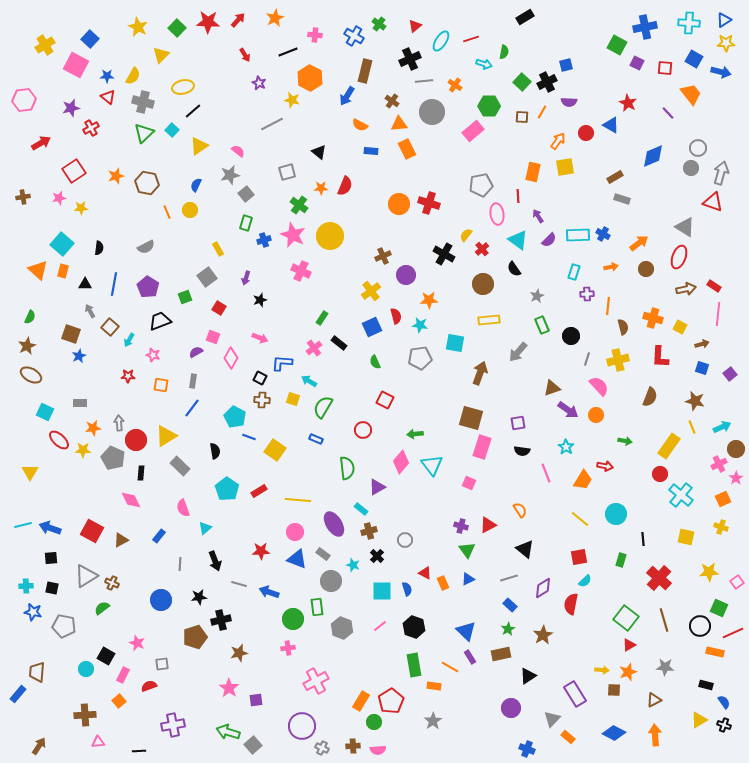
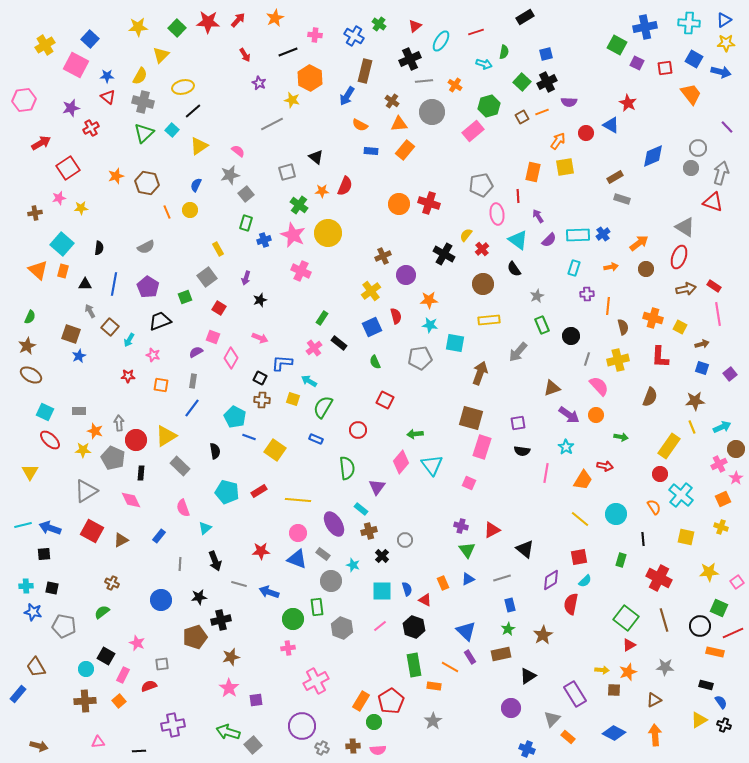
yellow star at (138, 27): rotated 30 degrees counterclockwise
red line at (471, 39): moved 5 px right, 7 px up
blue square at (566, 65): moved 20 px left, 11 px up
red square at (665, 68): rotated 14 degrees counterclockwise
yellow semicircle at (133, 76): moved 7 px right
green hexagon at (489, 106): rotated 15 degrees counterclockwise
orange line at (542, 112): rotated 40 degrees clockwise
purple line at (668, 113): moved 59 px right, 14 px down
brown square at (522, 117): rotated 32 degrees counterclockwise
orange rectangle at (407, 149): moved 2 px left, 1 px down; rotated 66 degrees clockwise
black triangle at (319, 152): moved 3 px left, 5 px down
red square at (74, 171): moved 6 px left, 3 px up
orange star at (321, 188): moved 1 px right, 3 px down
brown cross at (23, 197): moved 12 px right, 16 px down
blue cross at (603, 234): rotated 24 degrees clockwise
yellow circle at (330, 236): moved 2 px left, 3 px up
cyan rectangle at (574, 272): moved 4 px up
pink line at (718, 314): rotated 15 degrees counterclockwise
cyan star at (420, 325): moved 10 px right
brown star at (695, 401): rotated 18 degrees counterclockwise
gray rectangle at (80, 403): moved 1 px left, 8 px down
purple arrow at (568, 410): moved 1 px right, 5 px down
orange star at (93, 428): moved 2 px right, 3 px down; rotated 28 degrees clockwise
red circle at (363, 430): moved 5 px left
red ellipse at (59, 440): moved 9 px left
green arrow at (625, 441): moved 4 px left, 4 px up
pink line at (546, 473): rotated 30 degrees clockwise
purple triangle at (377, 487): rotated 24 degrees counterclockwise
cyan pentagon at (227, 489): moved 3 px down; rotated 20 degrees counterclockwise
orange semicircle at (520, 510): moved 134 px right, 3 px up
red triangle at (488, 525): moved 4 px right, 5 px down
pink circle at (295, 532): moved 3 px right, 1 px down
black cross at (377, 556): moved 5 px right
black square at (51, 558): moved 7 px left, 4 px up
red triangle at (425, 573): moved 27 px down
gray triangle at (86, 576): moved 85 px up
gray line at (509, 578): moved 7 px left
red cross at (659, 578): rotated 15 degrees counterclockwise
purple diamond at (543, 588): moved 8 px right, 8 px up
blue rectangle at (510, 605): rotated 32 degrees clockwise
green semicircle at (102, 608): moved 4 px down
brown star at (239, 653): moved 8 px left, 4 px down
brown trapezoid at (37, 672): moved 1 px left, 5 px up; rotated 35 degrees counterclockwise
blue semicircle at (724, 702): moved 3 px left
brown cross at (85, 715): moved 14 px up
brown arrow at (39, 746): rotated 72 degrees clockwise
